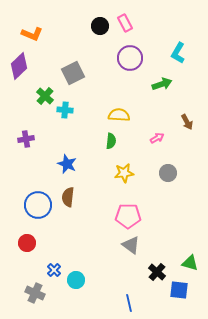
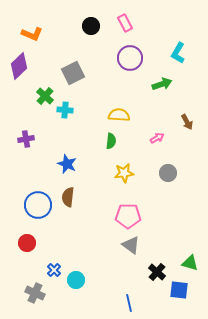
black circle: moved 9 px left
